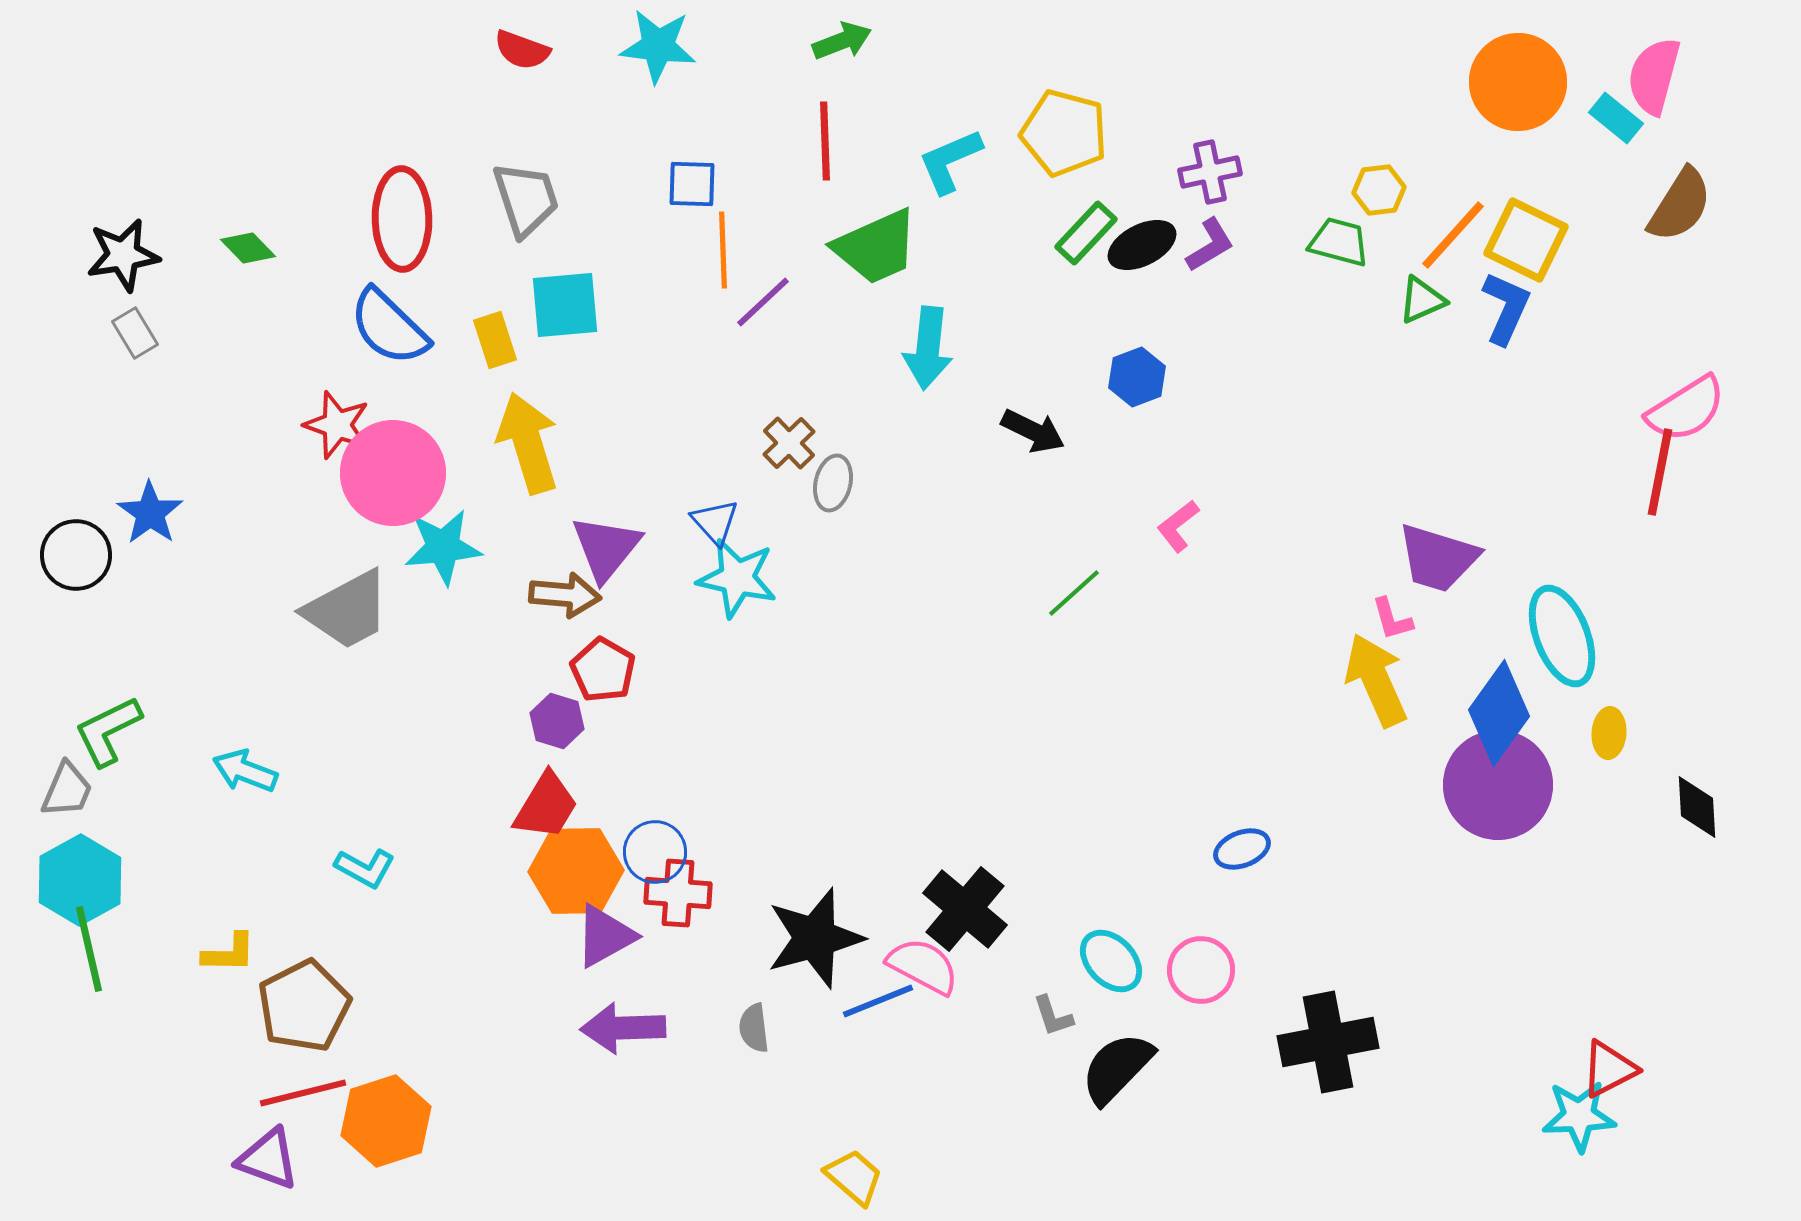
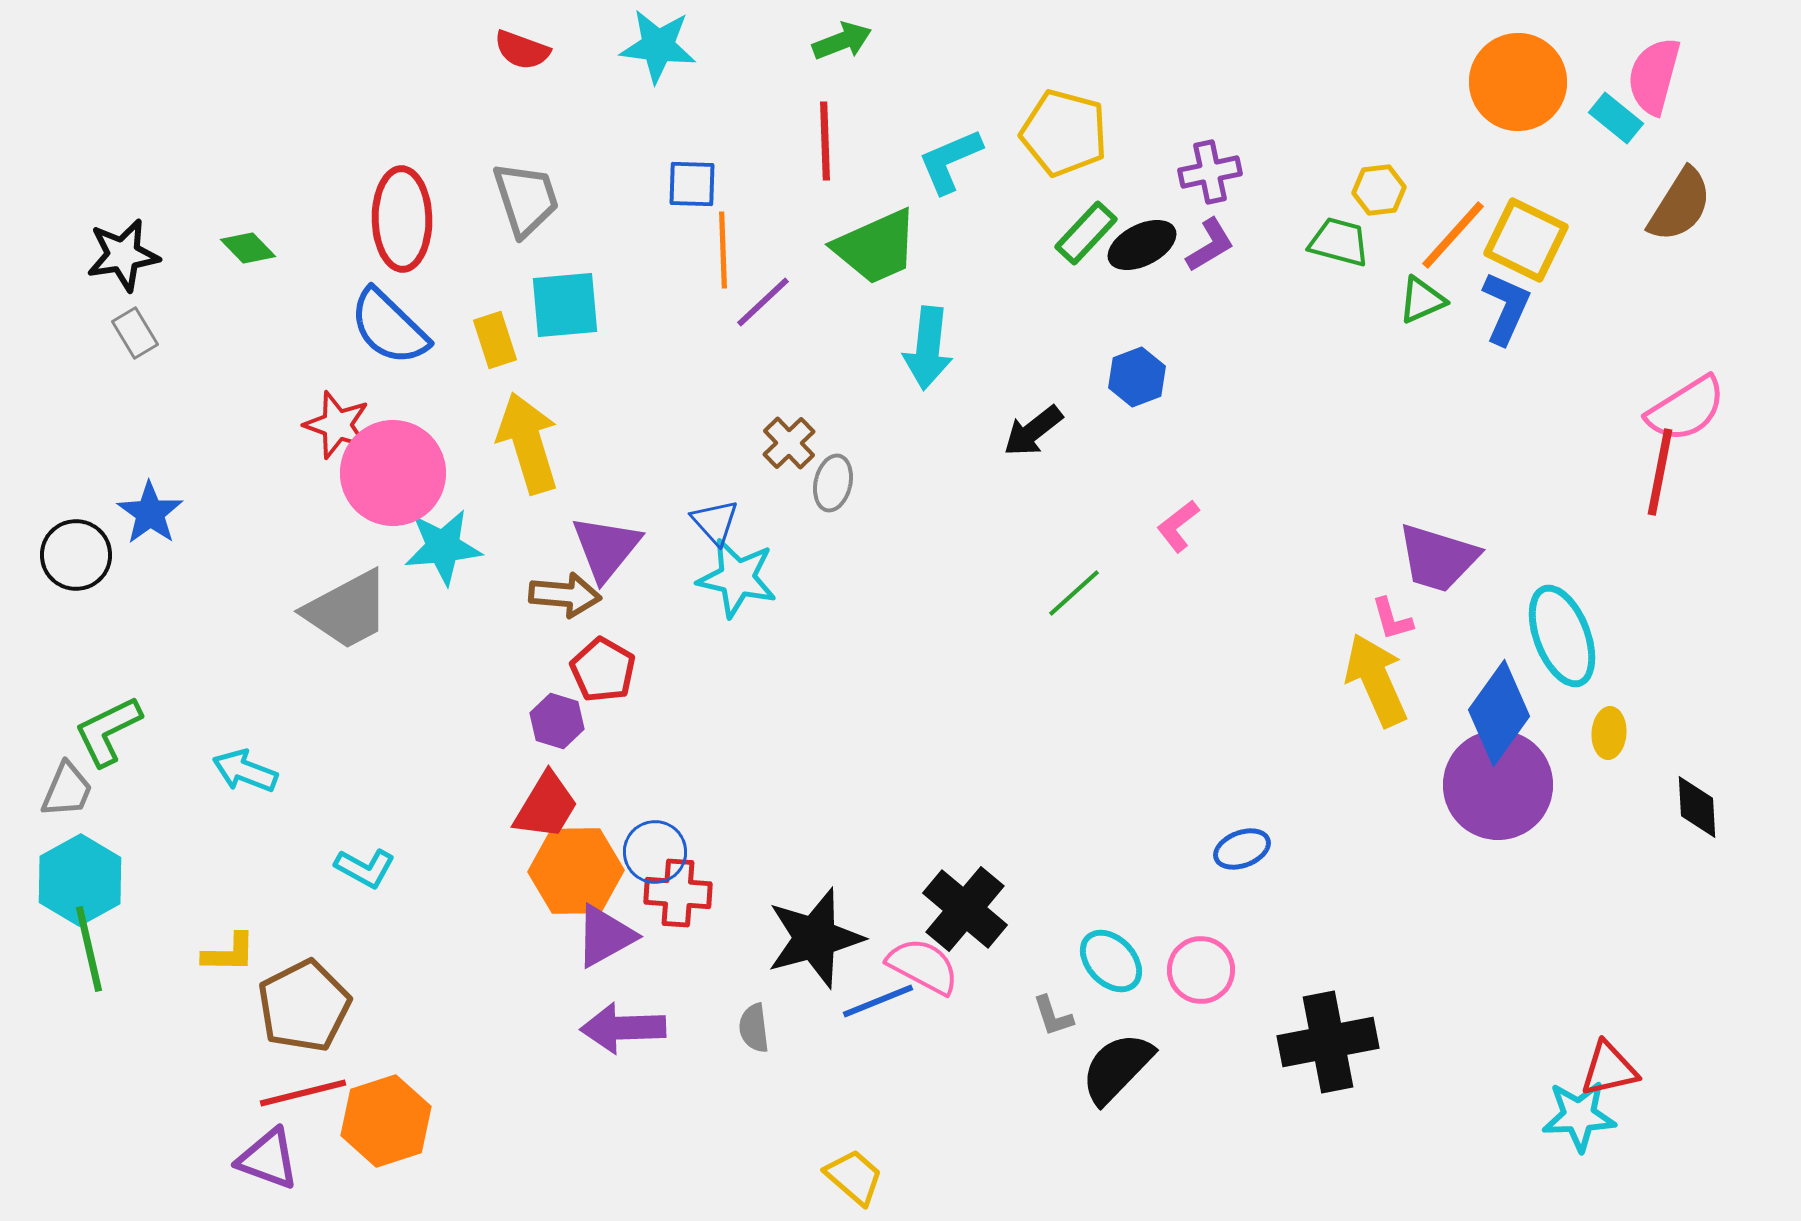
black arrow at (1033, 431): rotated 116 degrees clockwise
red triangle at (1609, 1069): rotated 14 degrees clockwise
